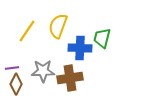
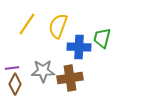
yellow line: moved 7 px up
blue cross: moved 1 px left, 1 px up
brown diamond: moved 1 px left
